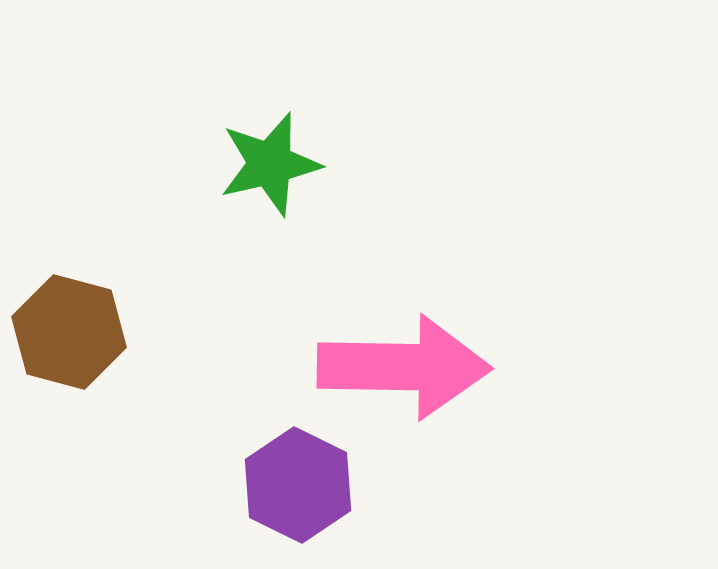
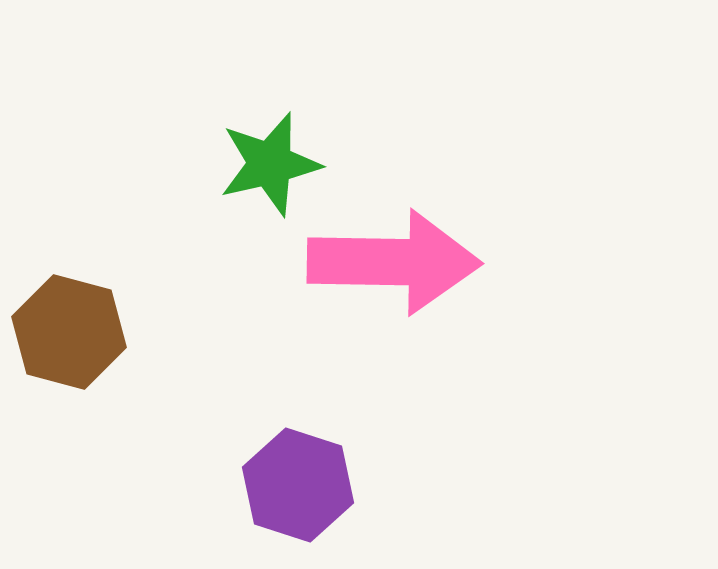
pink arrow: moved 10 px left, 105 px up
purple hexagon: rotated 8 degrees counterclockwise
